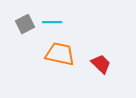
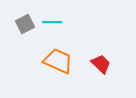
orange trapezoid: moved 2 px left, 7 px down; rotated 12 degrees clockwise
